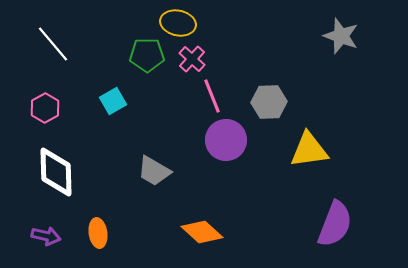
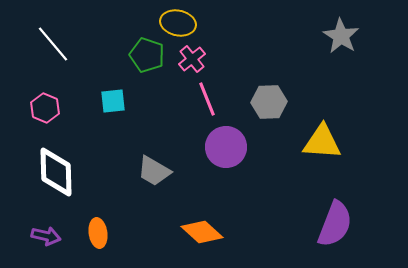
gray star: rotated 12 degrees clockwise
green pentagon: rotated 20 degrees clockwise
pink cross: rotated 8 degrees clockwise
pink line: moved 5 px left, 3 px down
cyan square: rotated 24 degrees clockwise
pink hexagon: rotated 8 degrees counterclockwise
purple circle: moved 7 px down
yellow triangle: moved 13 px right, 8 px up; rotated 12 degrees clockwise
